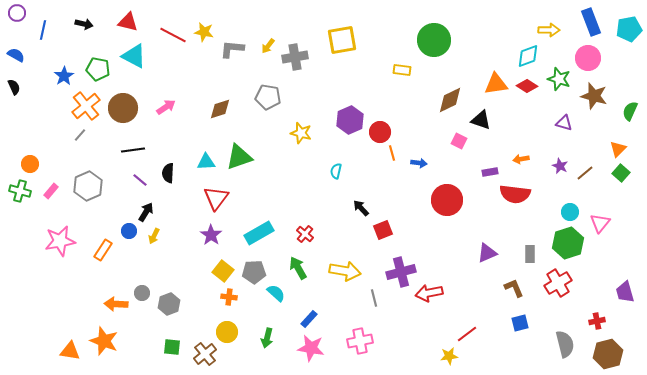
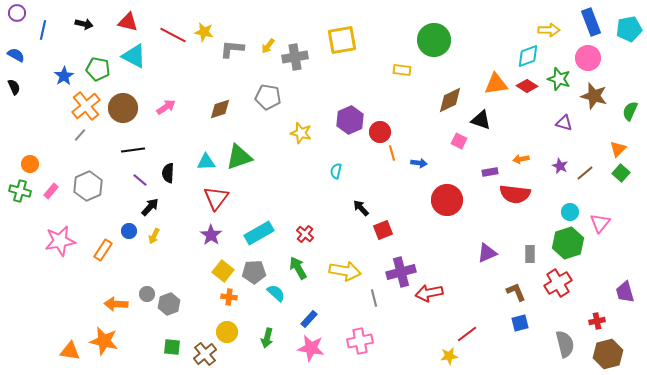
black arrow at (146, 212): moved 4 px right, 5 px up; rotated 12 degrees clockwise
brown L-shape at (514, 288): moved 2 px right, 4 px down
gray circle at (142, 293): moved 5 px right, 1 px down
orange star at (104, 341): rotated 8 degrees counterclockwise
